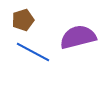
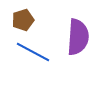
purple semicircle: rotated 108 degrees clockwise
